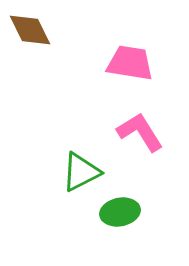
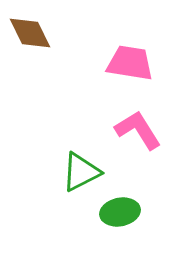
brown diamond: moved 3 px down
pink L-shape: moved 2 px left, 2 px up
